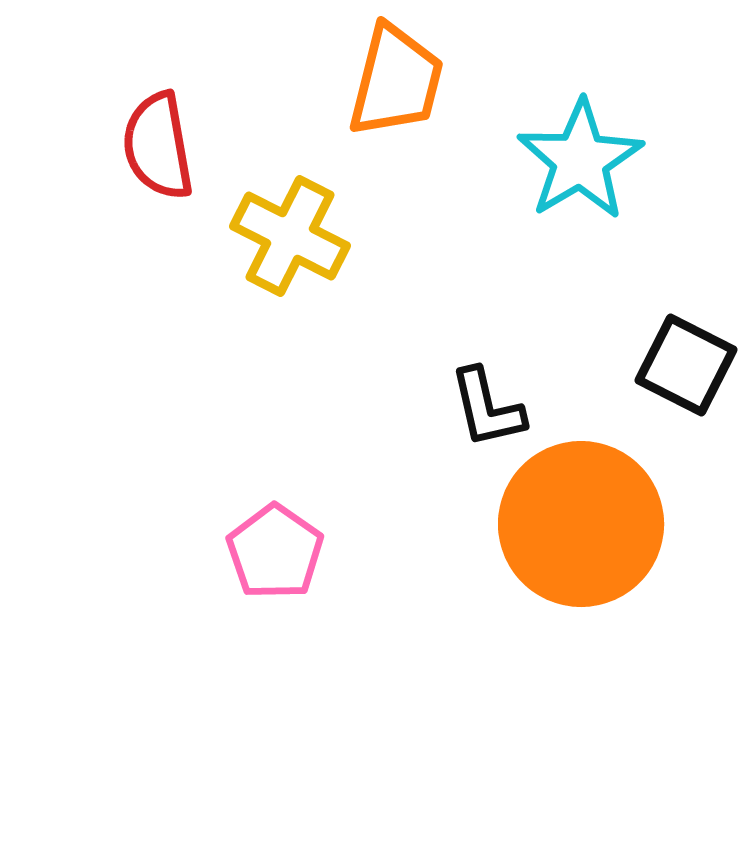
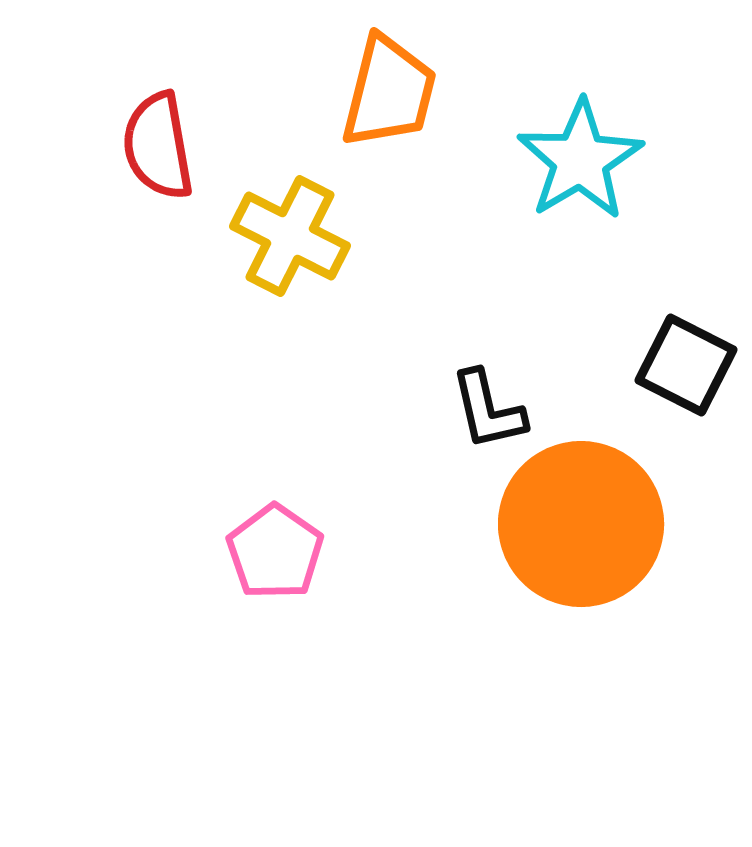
orange trapezoid: moved 7 px left, 11 px down
black L-shape: moved 1 px right, 2 px down
